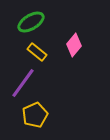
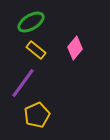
pink diamond: moved 1 px right, 3 px down
yellow rectangle: moved 1 px left, 2 px up
yellow pentagon: moved 2 px right
